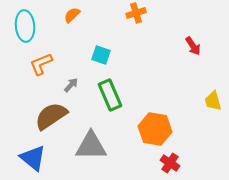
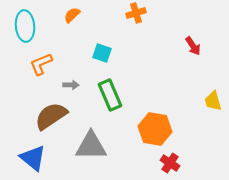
cyan square: moved 1 px right, 2 px up
gray arrow: rotated 49 degrees clockwise
